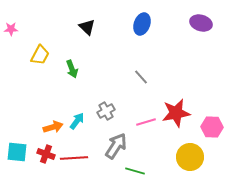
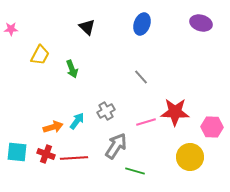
red star: moved 1 px left, 1 px up; rotated 12 degrees clockwise
